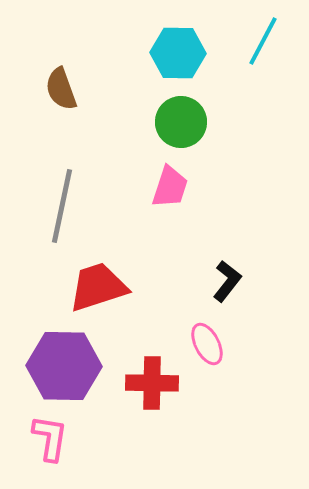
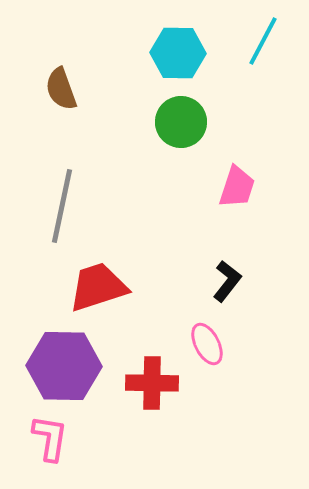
pink trapezoid: moved 67 px right
